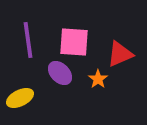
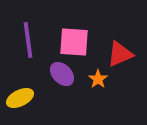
purple ellipse: moved 2 px right, 1 px down
